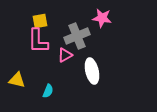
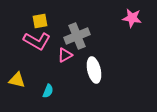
pink star: moved 30 px right
pink L-shape: moved 1 px left; rotated 60 degrees counterclockwise
white ellipse: moved 2 px right, 1 px up
